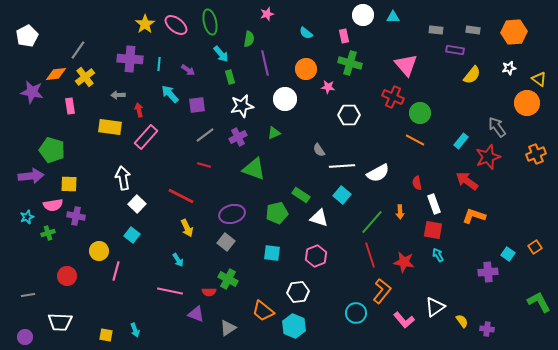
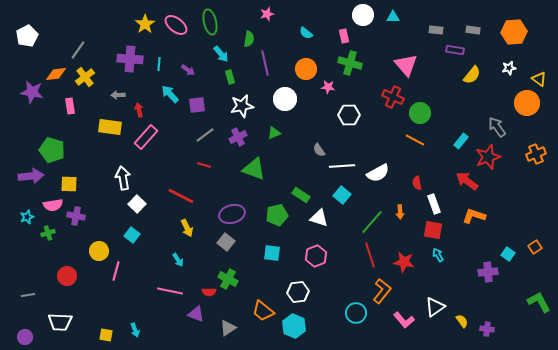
green pentagon at (277, 213): moved 2 px down
